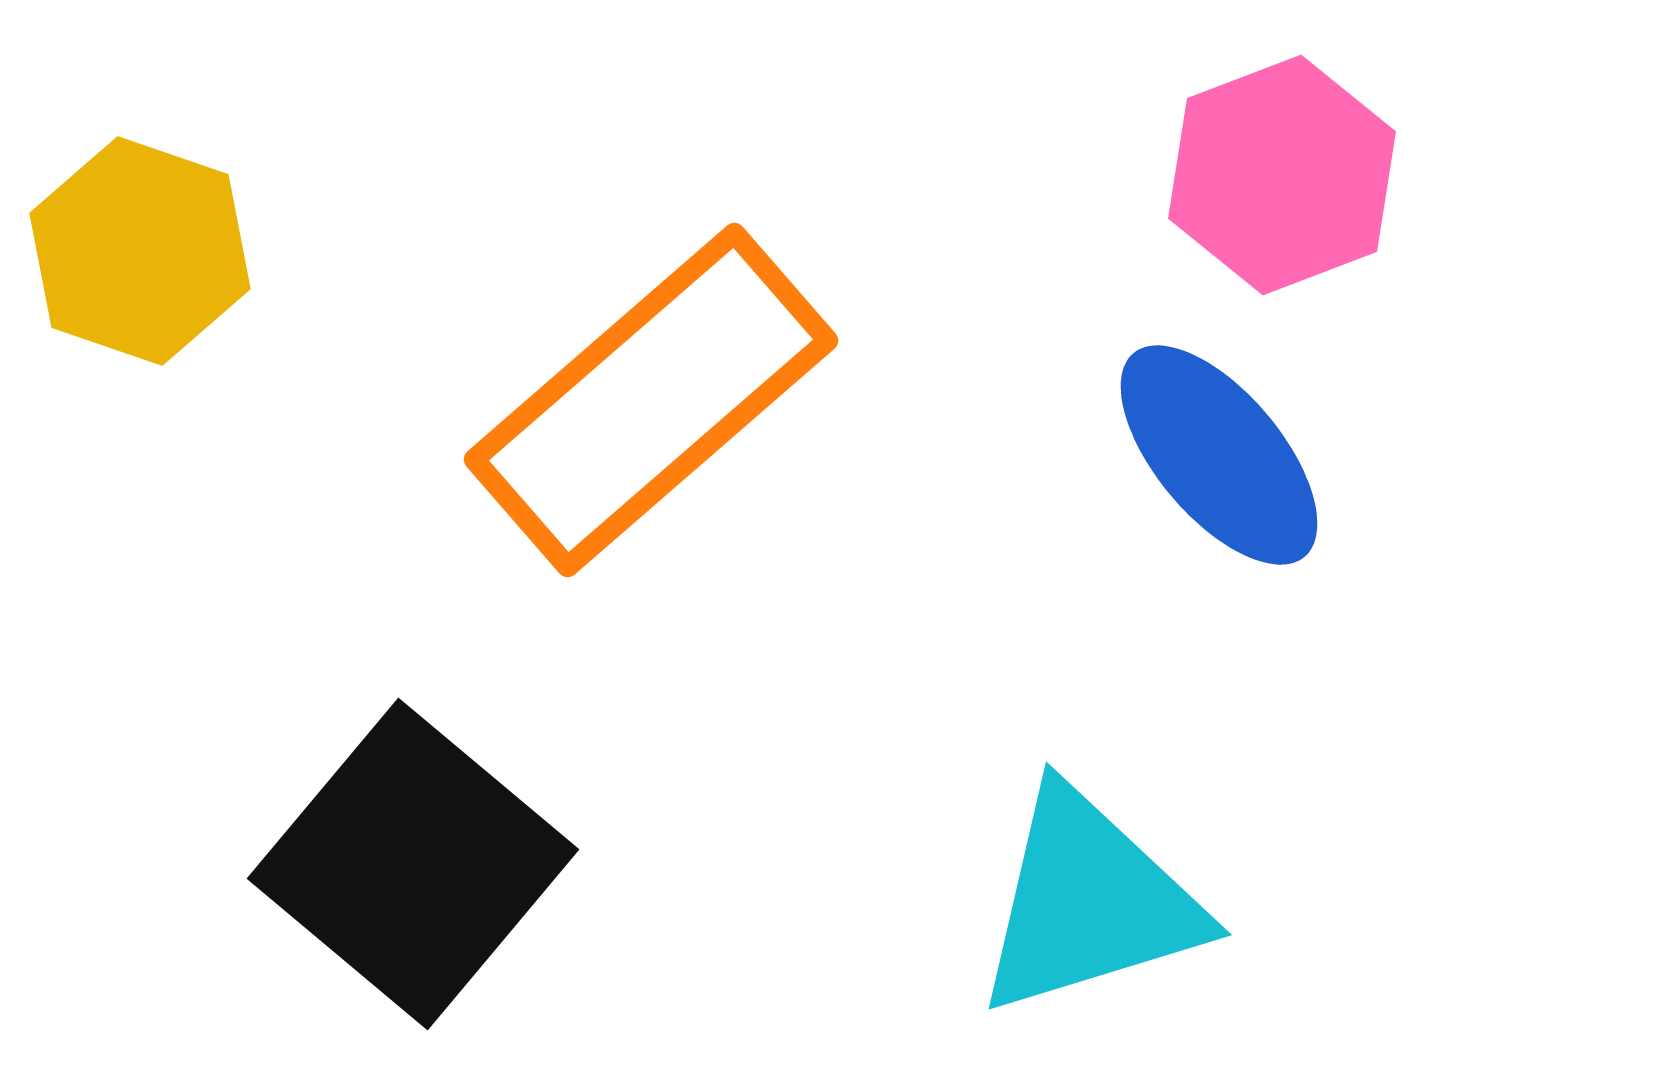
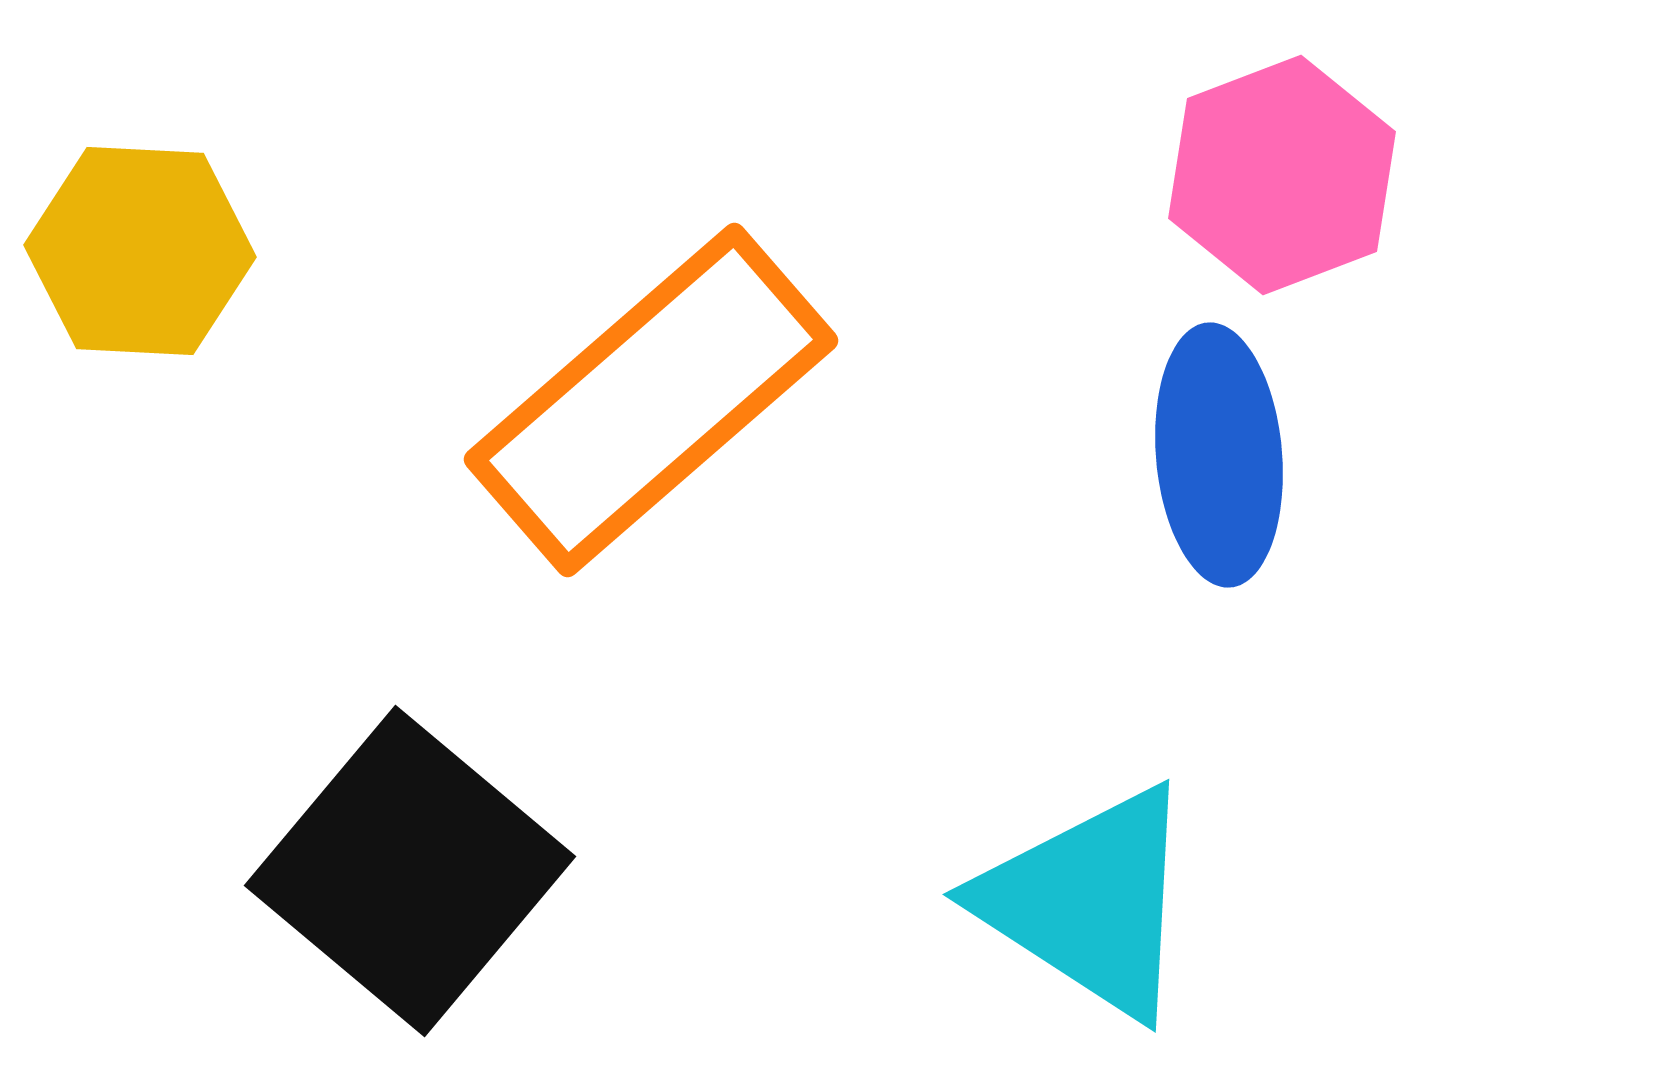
yellow hexagon: rotated 16 degrees counterclockwise
blue ellipse: rotated 35 degrees clockwise
black square: moved 3 px left, 7 px down
cyan triangle: rotated 50 degrees clockwise
